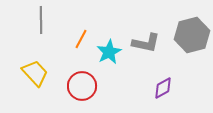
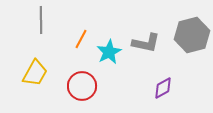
yellow trapezoid: rotated 72 degrees clockwise
